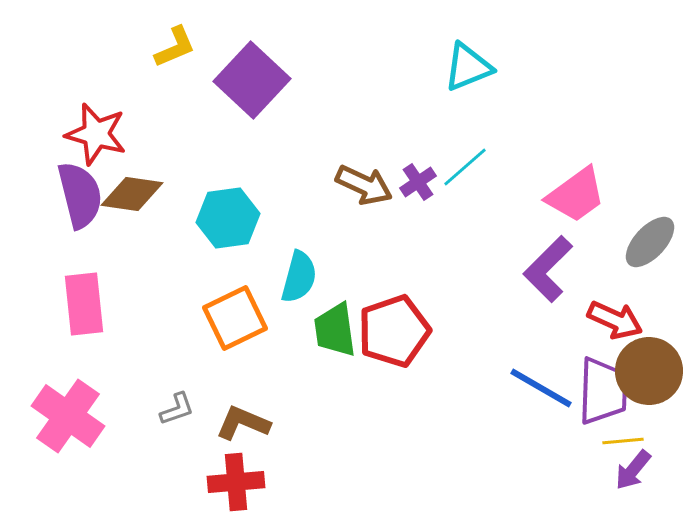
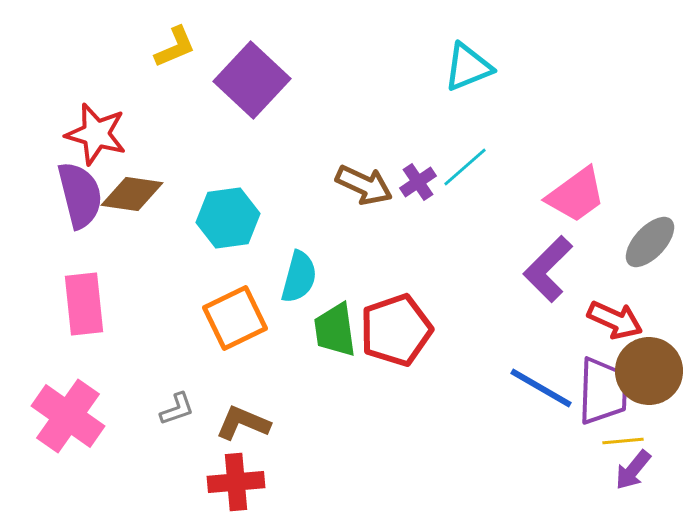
red pentagon: moved 2 px right, 1 px up
